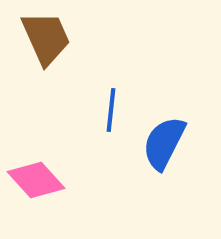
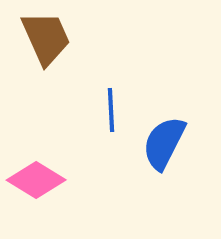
blue line: rotated 9 degrees counterclockwise
pink diamond: rotated 16 degrees counterclockwise
